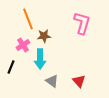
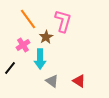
orange line: rotated 15 degrees counterclockwise
pink L-shape: moved 19 px left, 2 px up
brown star: moved 2 px right, 1 px down; rotated 24 degrees counterclockwise
black line: moved 1 px left, 1 px down; rotated 16 degrees clockwise
red triangle: rotated 16 degrees counterclockwise
